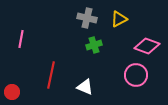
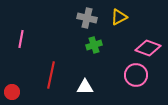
yellow triangle: moved 2 px up
pink diamond: moved 1 px right, 2 px down
white triangle: rotated 24 degrees counterclockwise
